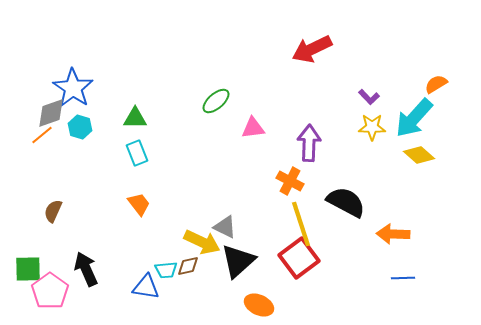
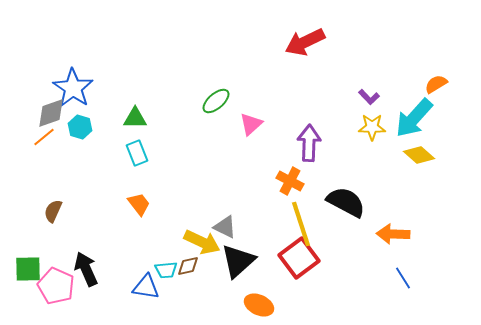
red arrow: moved 7 px left, 7 px up
pink triangle: moved 2 px left, 4 px up; rotated 35 degrees counterclockwise
orange line: moved 2 px right, 2 px down
blue line: rotated 60 degrees clockwise
pink pentagon: moved 6 px right, 5 px up; rotated 12 degrees counterclockwise
